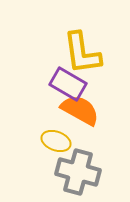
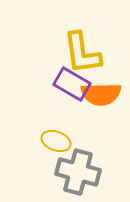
purple rectangle: moved 4 px right
orange semicircle: moved 21 px right, 16 px up; rotated 150 degrees clockwise
